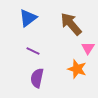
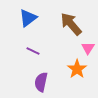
orange star: rotated 18 degrees clockwise
purple semicircle: moved 4 px right, 4 px down
